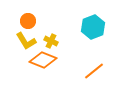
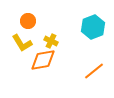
yellow L-shape: moved 4 px left, 2 px down
orange diamond: rotated 32 degrees counterclockwise
